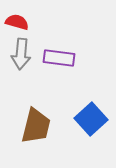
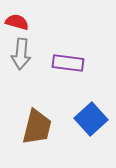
purple rectangle: moved 9 px right, 5 px down
brown trapezoid: moved 1 px right, 1 px down
